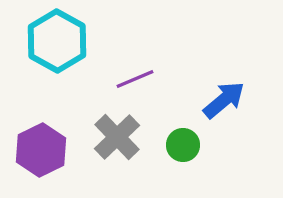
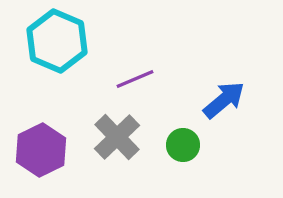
cyan hexagon: rotated 6 degrees counterclockwise
